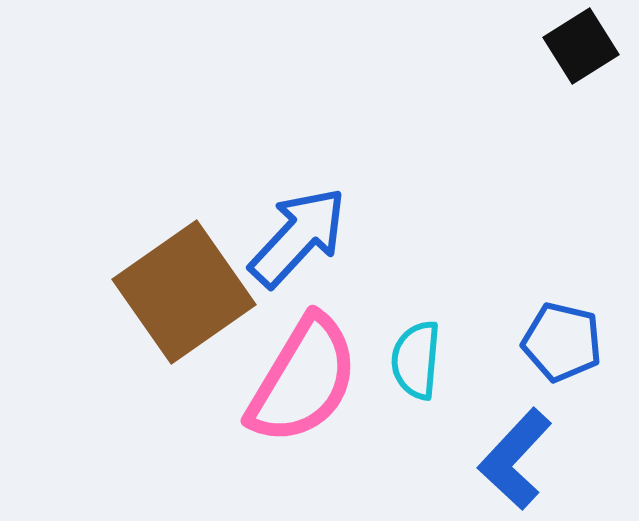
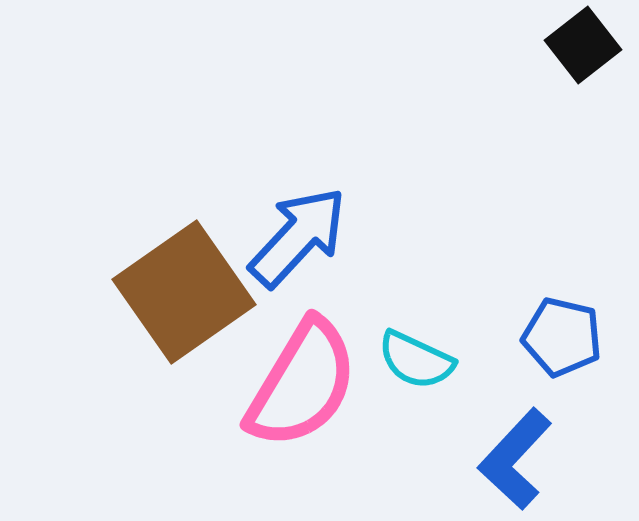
black square: moved 2 px right, 1 px up; rotated 6 degrees counterclockwise
blue pentagon: moved 5 px up
cyan semicircle: rotated 70 degrees counterclockwise
pink semicircle: moved 1 px left, 4 px down
